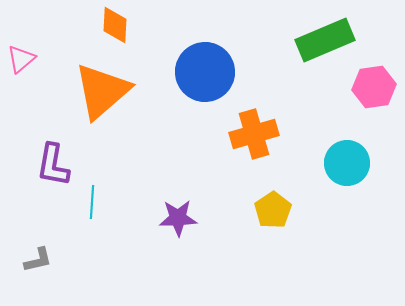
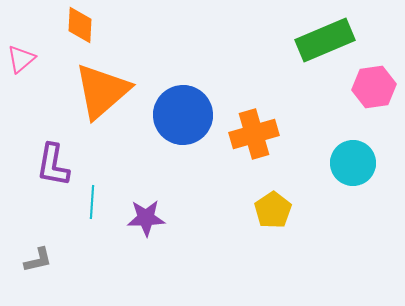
orange diamond: moved 35 px left
blue circle: moved 22 px left, 43 px down
cyan circle: moved 6 px right
purple star: moved 32 px left
